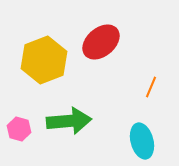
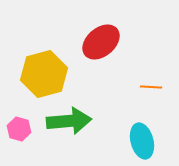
yellow hexagon: moved 14 px down; rotated 6 degrees clockwise
orange line: rotated 70 degrees clockwise
